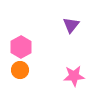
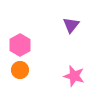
pink hexagon: moved 1 px left, 2 px up
pink star: rotated 20 degrees clockwise
